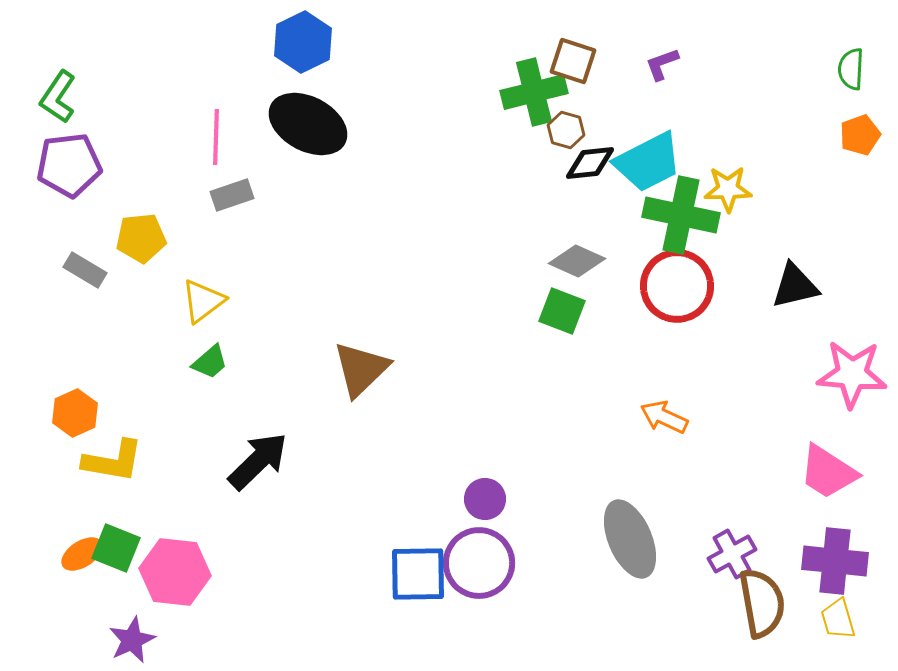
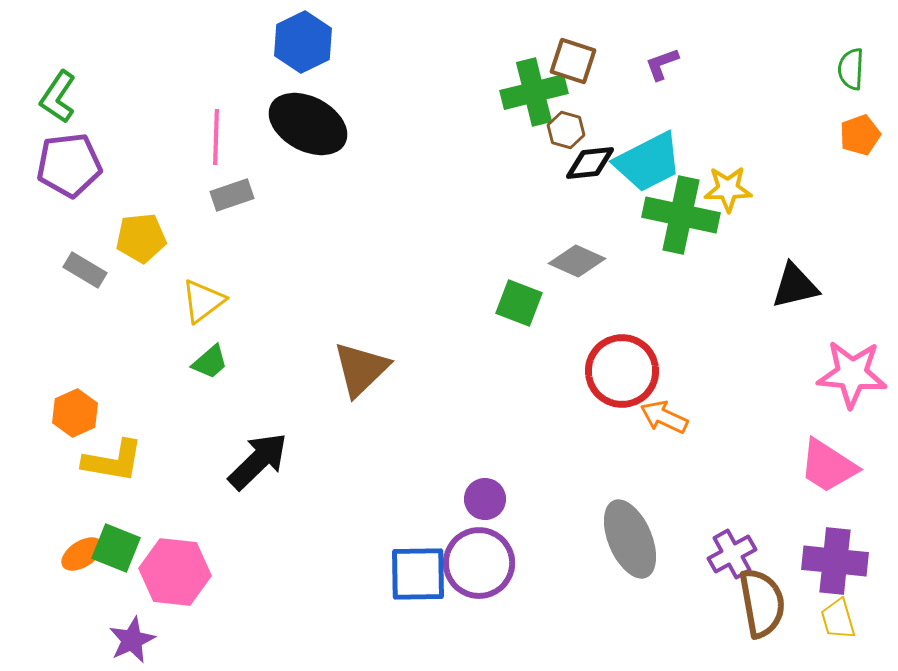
red circle at (677, 286): moved 55 px left, 85 px down
green square at (562, 311): moved 43 px left, 8 px up
pink trapezoid at (828, 472): moved 6 px up
